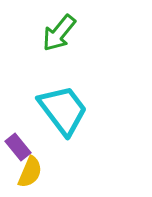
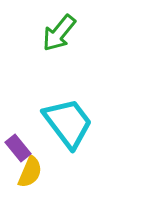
cyan trapezoid: moved 5 px right, 13 px down
purple rectangle: moved 1 px down
